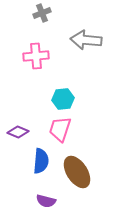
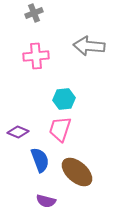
gray cross: moved 8 px left
gray arrow: moved 3 px right, 6 px down
cyan hexagon: moved 1 px right
blue semicircle: moved 1 px left, 1 px up; rotated 25 degrees counterclockwise
brown ellipse: rotated 16 degrees counterclockwise
